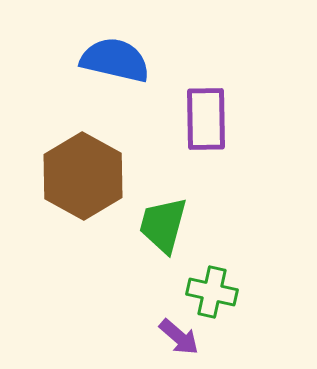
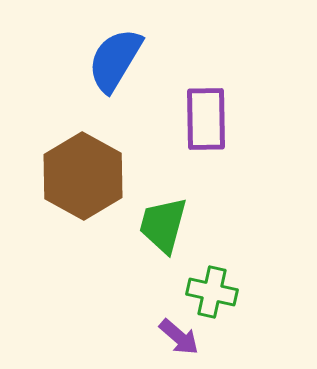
blue semicircle: rotated 72 degrees counterclockwise
